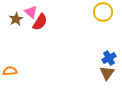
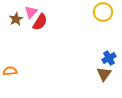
pink triangle: rotated 32 degrees clockwise
brown triangle: moved 3 px left, 1 px down
